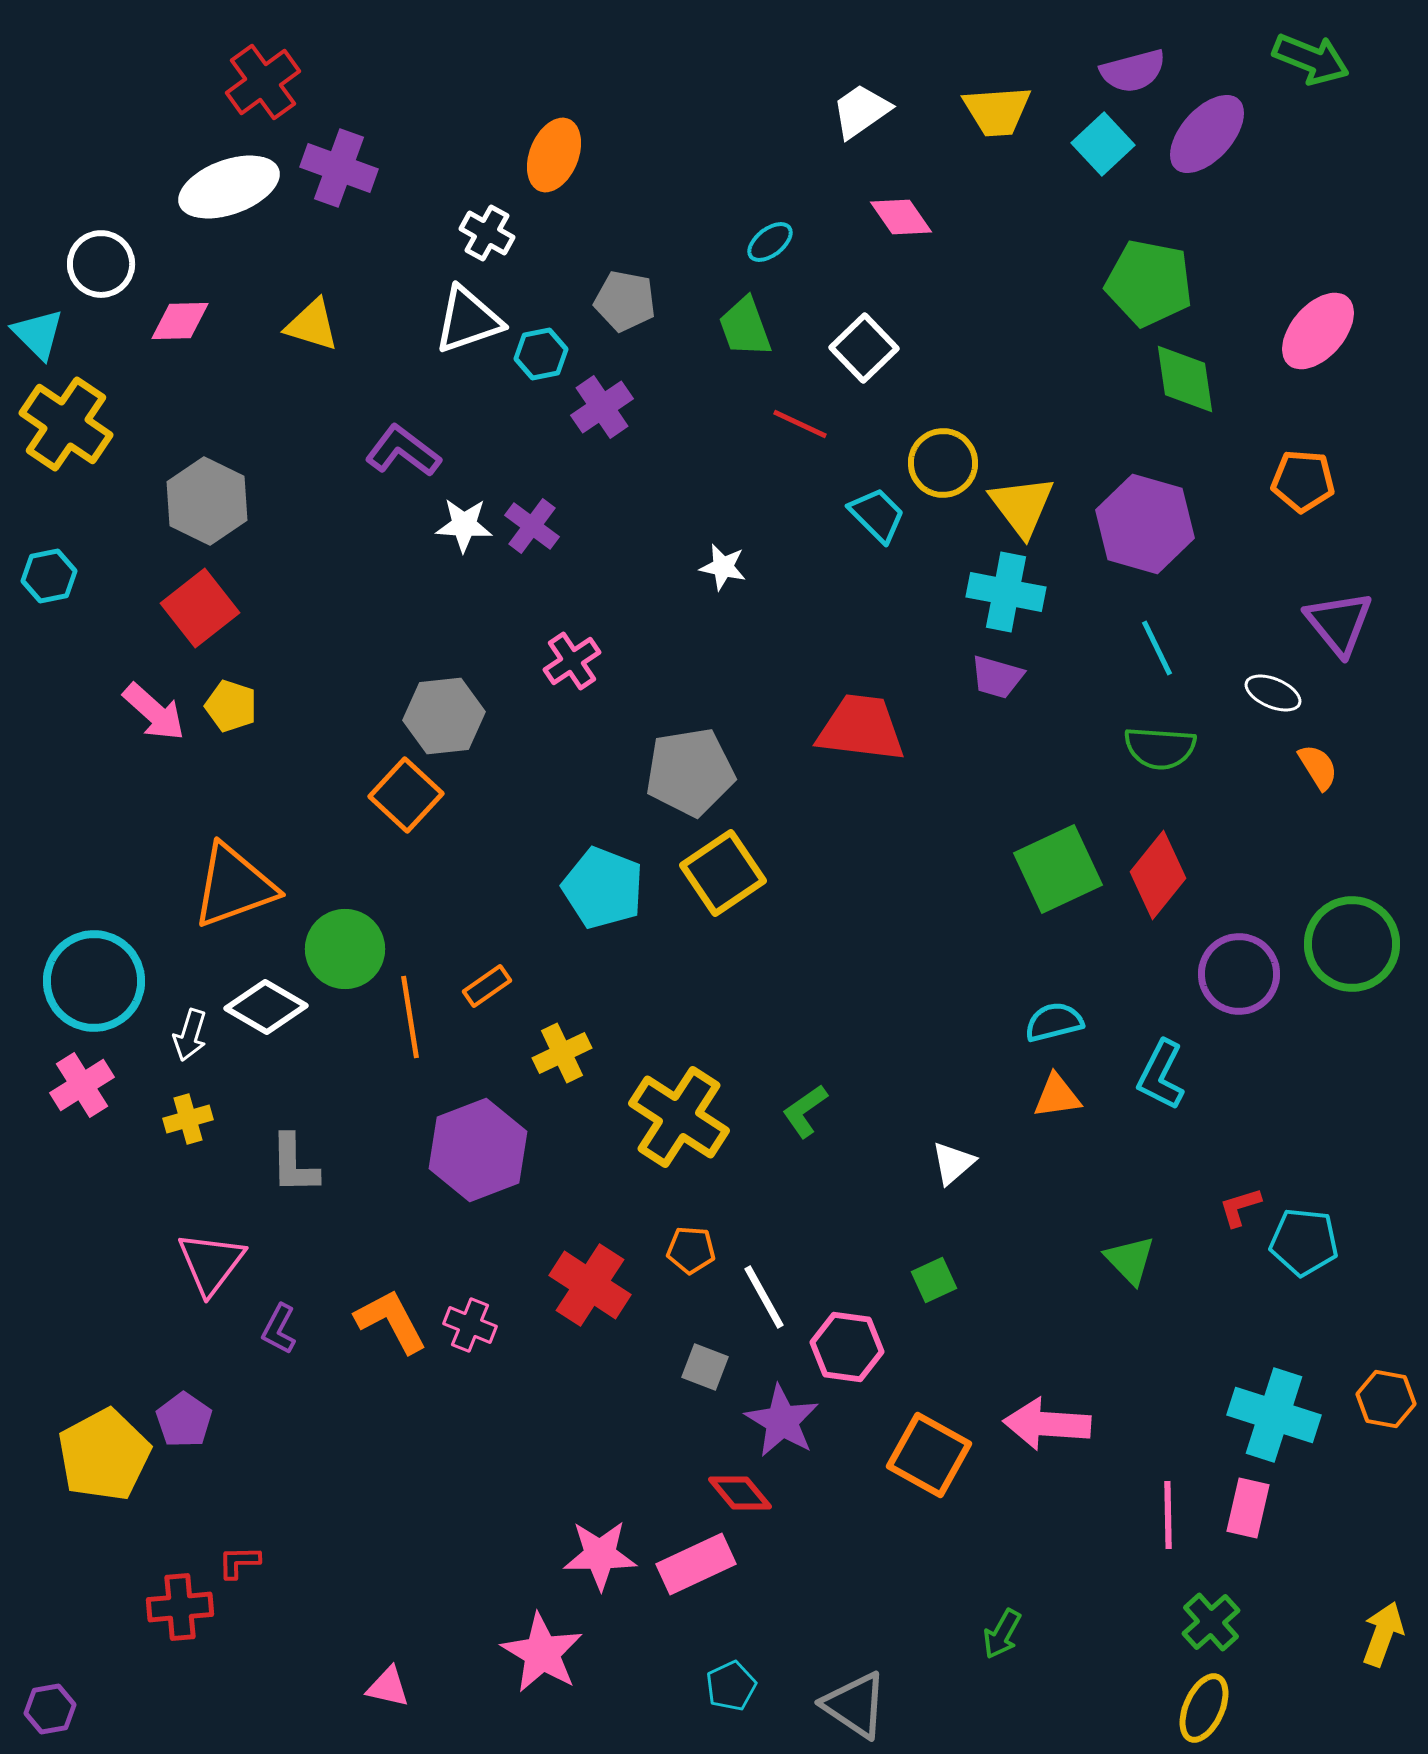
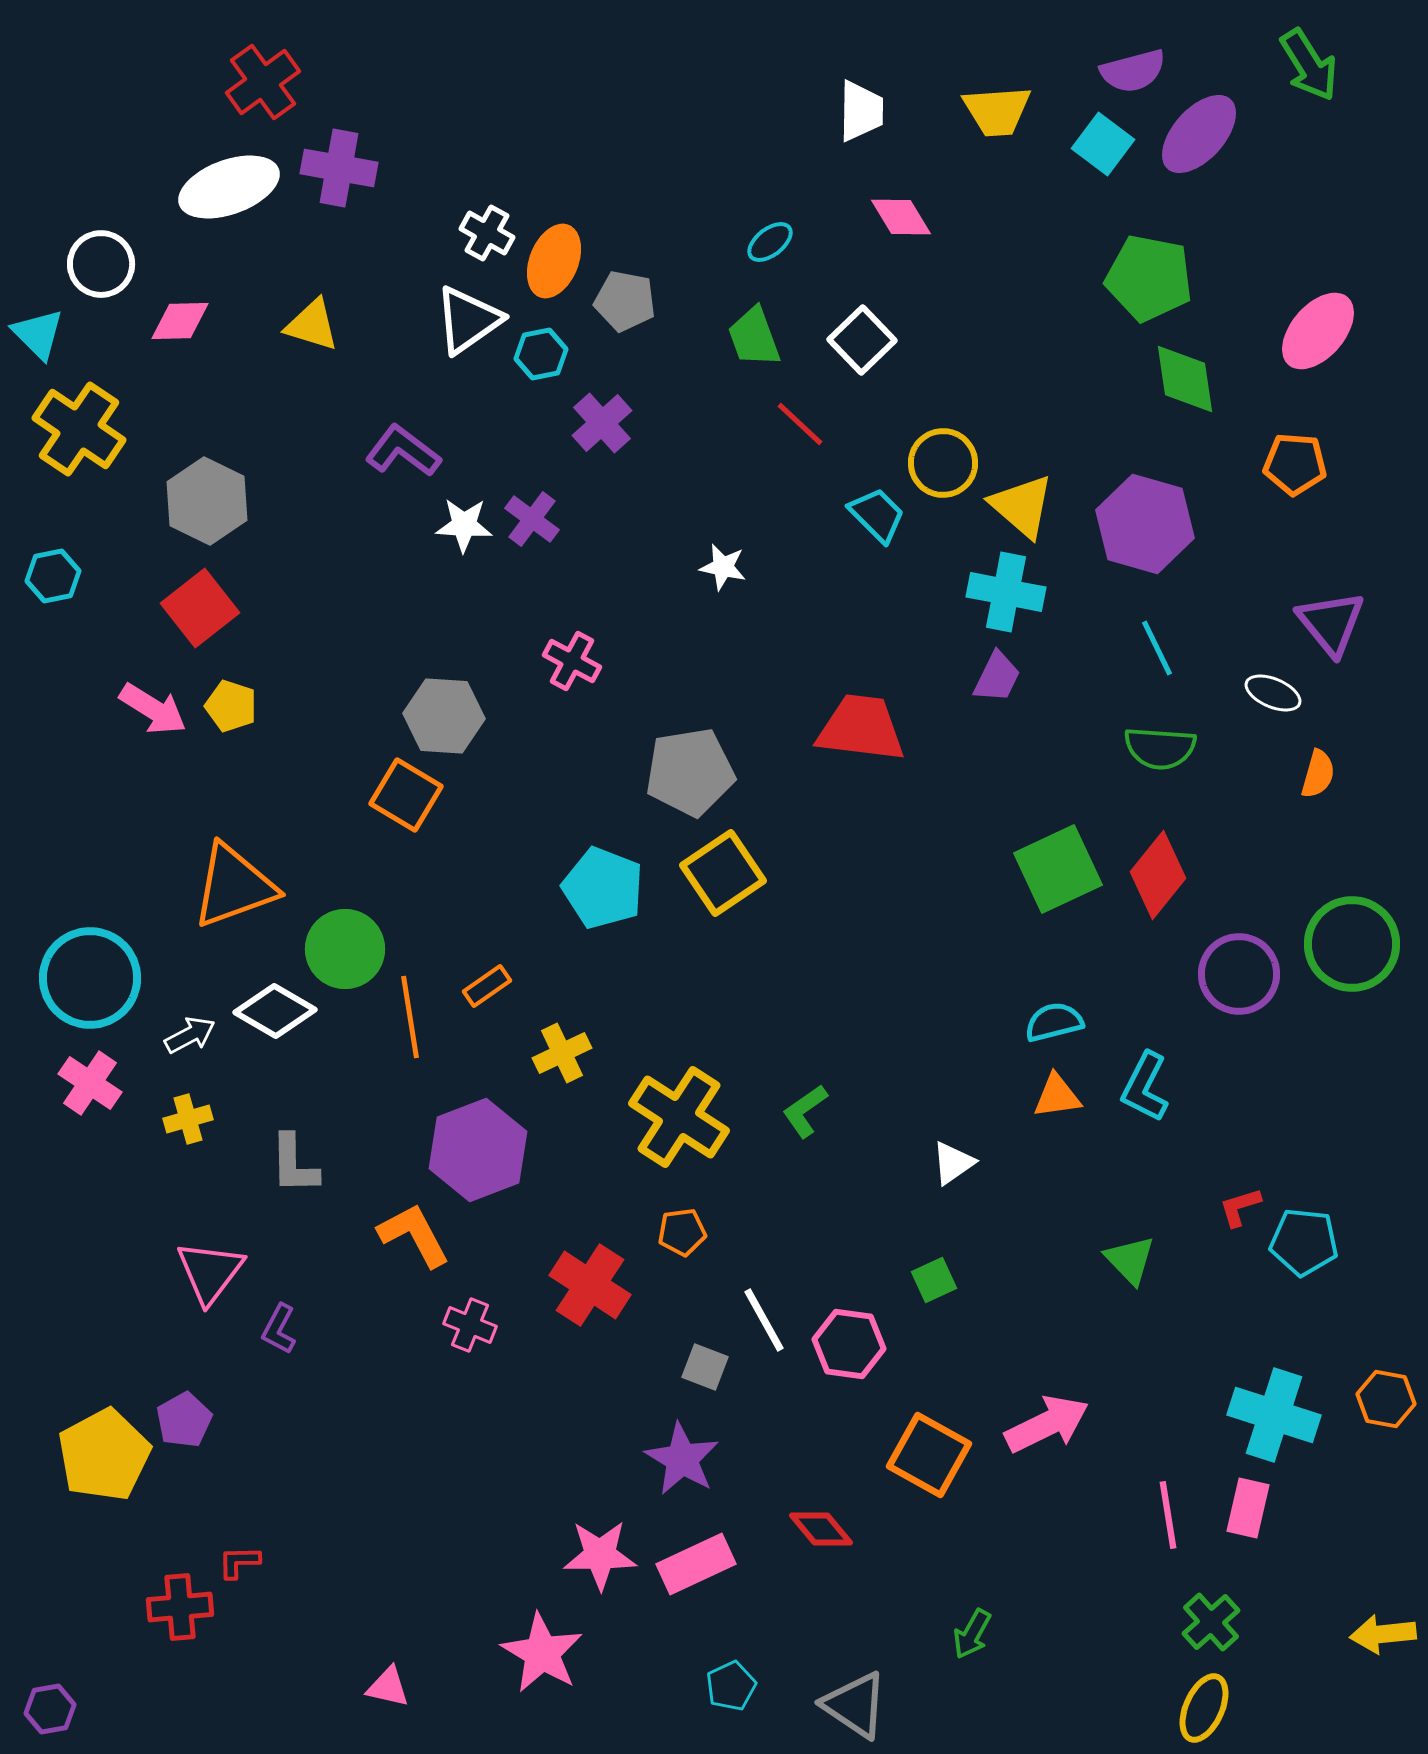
green arrow at (1311, 59): moved 2 px left, 6 px down; rotated 36 degrees clockwise
white trapezoid at (861, 111): rotated 126 degrees clockwise
purple ellipse at (1207, 134): moved 8 px left
cyan square at (1103, 144): rotated 10 degrees counterclockwise
orange ellipse at (554, 155): moved 106 px down
purple cross at (339, 168): rotated 10 degrees counterclockwise
pink diamond at (901, 217): rotated 4 degrees clockwise
green pentagon at (1149, 283): moved 5 px up
white triangle at (468, 320): rotated 16 degrees counterclockwise
green trapezoid at (745, 327): moved 9 px right, 10 px down
white square at (864, 348): moved 2 px left, 8 px up
purple cross at (602, 407): moved 16 px down; rotated 8 degrees counterclockwise
yellow cross at (66, 424): moved 13 px right, 5 px down
red line at (800, 424): rotated 18 degrees clockwise
orange pentagon at (1303, 481): moved 8 px left, 17 px up
yellow triangle at (1022, 506): rotated 12 degrees counterclockwise
purple cross at (532, 526): moved 7 px up
cyan hexagon at (49, 576): moved 4 px right
purple triangle at (1339, 623): moved 8 px left
pink cross at (572, 661): rotated 28 degrees counterclockwise
purple trapezoid at (997, 677): rotated 80 degrees counterclockwise
pink arrow at (154, 712): moved 1 px left, 3 px up; rotated 10 degrees counterclockwise
gray hexagon at (444, 716): rotated 10 degrees clockwise
orange semicircle at (1318, 767): moved 7 px down; rotated 48 degrees clockwise
orange square at (406, 795): rotated 12 degrees counterclockwise
cyan circle at (94, 981): moved 4 px left, 3 px up
white diamond at (266, 1007): moved 9 px right, 4 px down
white arrow at (190, 1035): rotated 135 degrees counterclockwise
cyan L-shape at (1161, 1075): moved 16 px left, 12 px down
pink cross at (82, 1085): moved 8 px right, 2 px up; rotated 24 degrees counterclockwise
white triangle at (953, 1163): rotated 6 degrees clockwise
orange pentagon at (691, 1250): moved 9 px left, 18 px up; rotated 12 degrees counterclockwise
pink triangle at (211, 1263): moved 1 px left, 9 px down
white line at (764, 1297): moved 23 px down
orange L-shape at (391, 1321): moved 23 px right, 86 px up
pink hexagon at (847, 1347): moved 2 px right, 3 px up
purple pentagon at (184, 1420): rotated 8 degrees clockwise
purple star at (782, 1421): moved 100 px left, 38 px down
pink arrow at (1047, 1424): rotated 150 degrees clockwise
red diamond at (740, 1493): moved 81 px right, 36 px down
pink line at (1168, 1515): rotated 8 degrees counterclockwise
green arrow at (1002, 1634): moved 30 px left
yellow arrow at (1383, 1634): rotated 116 degrees counterclockwise
